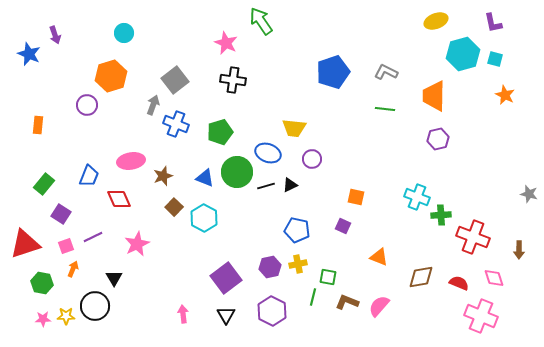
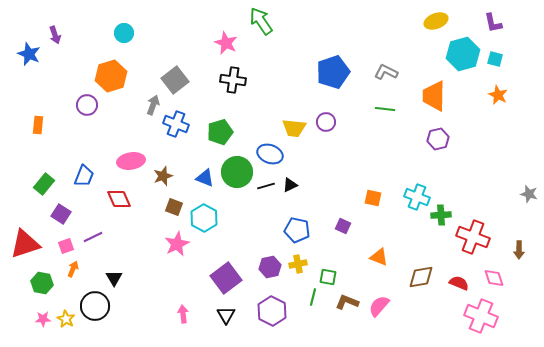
orange star at (505, 95): moved 7 px left
blue ellipse at (268, 153): moved 2 px right, 1 px down
purple circle at (312, 159): moved 14 px right, 37 px up
blue trapezoid at (89, 176): moved 5 px left
orange square at (356, 197): moved 17 px right, 1 px down
brown square at (174, 207): rotated 24 degrees counterclockwise
pink star at (137, 244): moved 40 px right
yellow star at (66, 316): moved 3 px down; rotated 30 degrees clockwise
